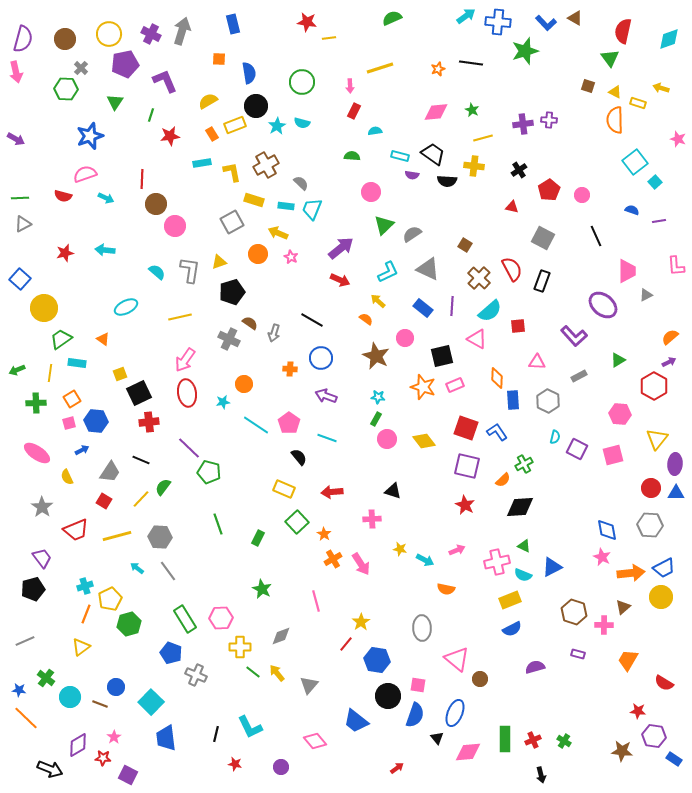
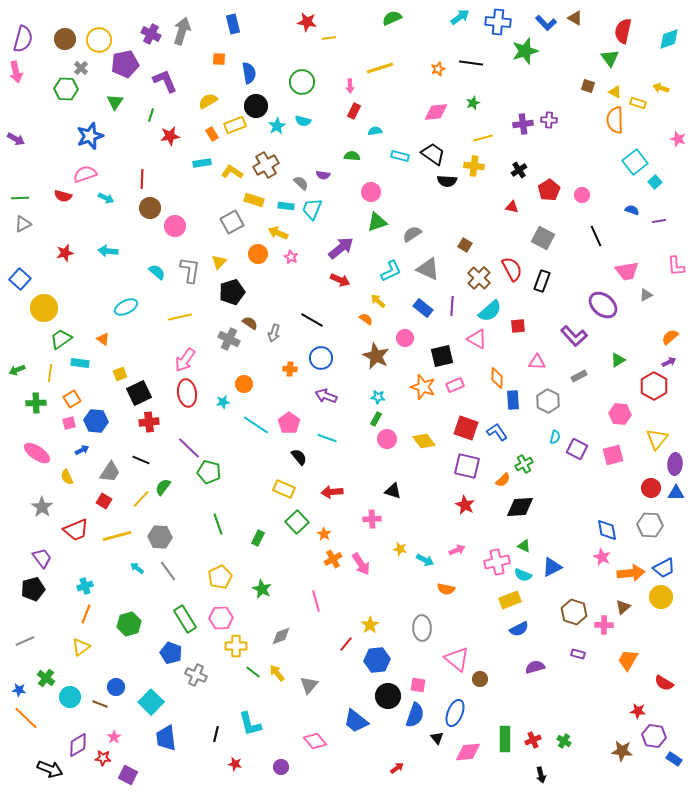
cyan arrow at (466, 16): moved 6 px left, 1 px down
yellow circle at (109, 34): moved 10 px left, 6 px down
green star at (472, 110): moved 1 px right, 7 px up; rotated 24 degrees clockwise
cyan semicircle at (302, 123): moved 1 px right, 2 px up
yellow L-shape at (232, 172): rotated 45 degrees counterclockwise
purple semicircle at (412, 175): moved 89 px left
brown circle at (156, 204): moved 6 px left, 4 px down
green triangle at (384, 225): moved 7 px left, 3 px up; rotated 25 degrees clockwise
cyan arrow at (105, 250): moved 3 px right, 1 px down
yellow triangle at (219, 262): rotated 28 degrees counterclockwise
pink trapezoid at (627, 271): rotated 80 degrees clockwise
cyan L-shape at (388, 272): moved 3 px right, 1 px up
cyan rectangle at (77, 363): moved 3 px right
yellow pentagon at (110, 599): moved 110 px right, 22 px up
yellow star at (361, 622): moved 9 px right, 3 px down
blue semicircle at (512, 629): moved 7 px right
yellow cross at (240, 647): moved 4 px left, 1 px up
blue hexagon at (377, 660): rotated 15 degrees counterclockwise
cyan L-shape at (250, 727): moved 3 px up; rotated 12 degrees clockwise
